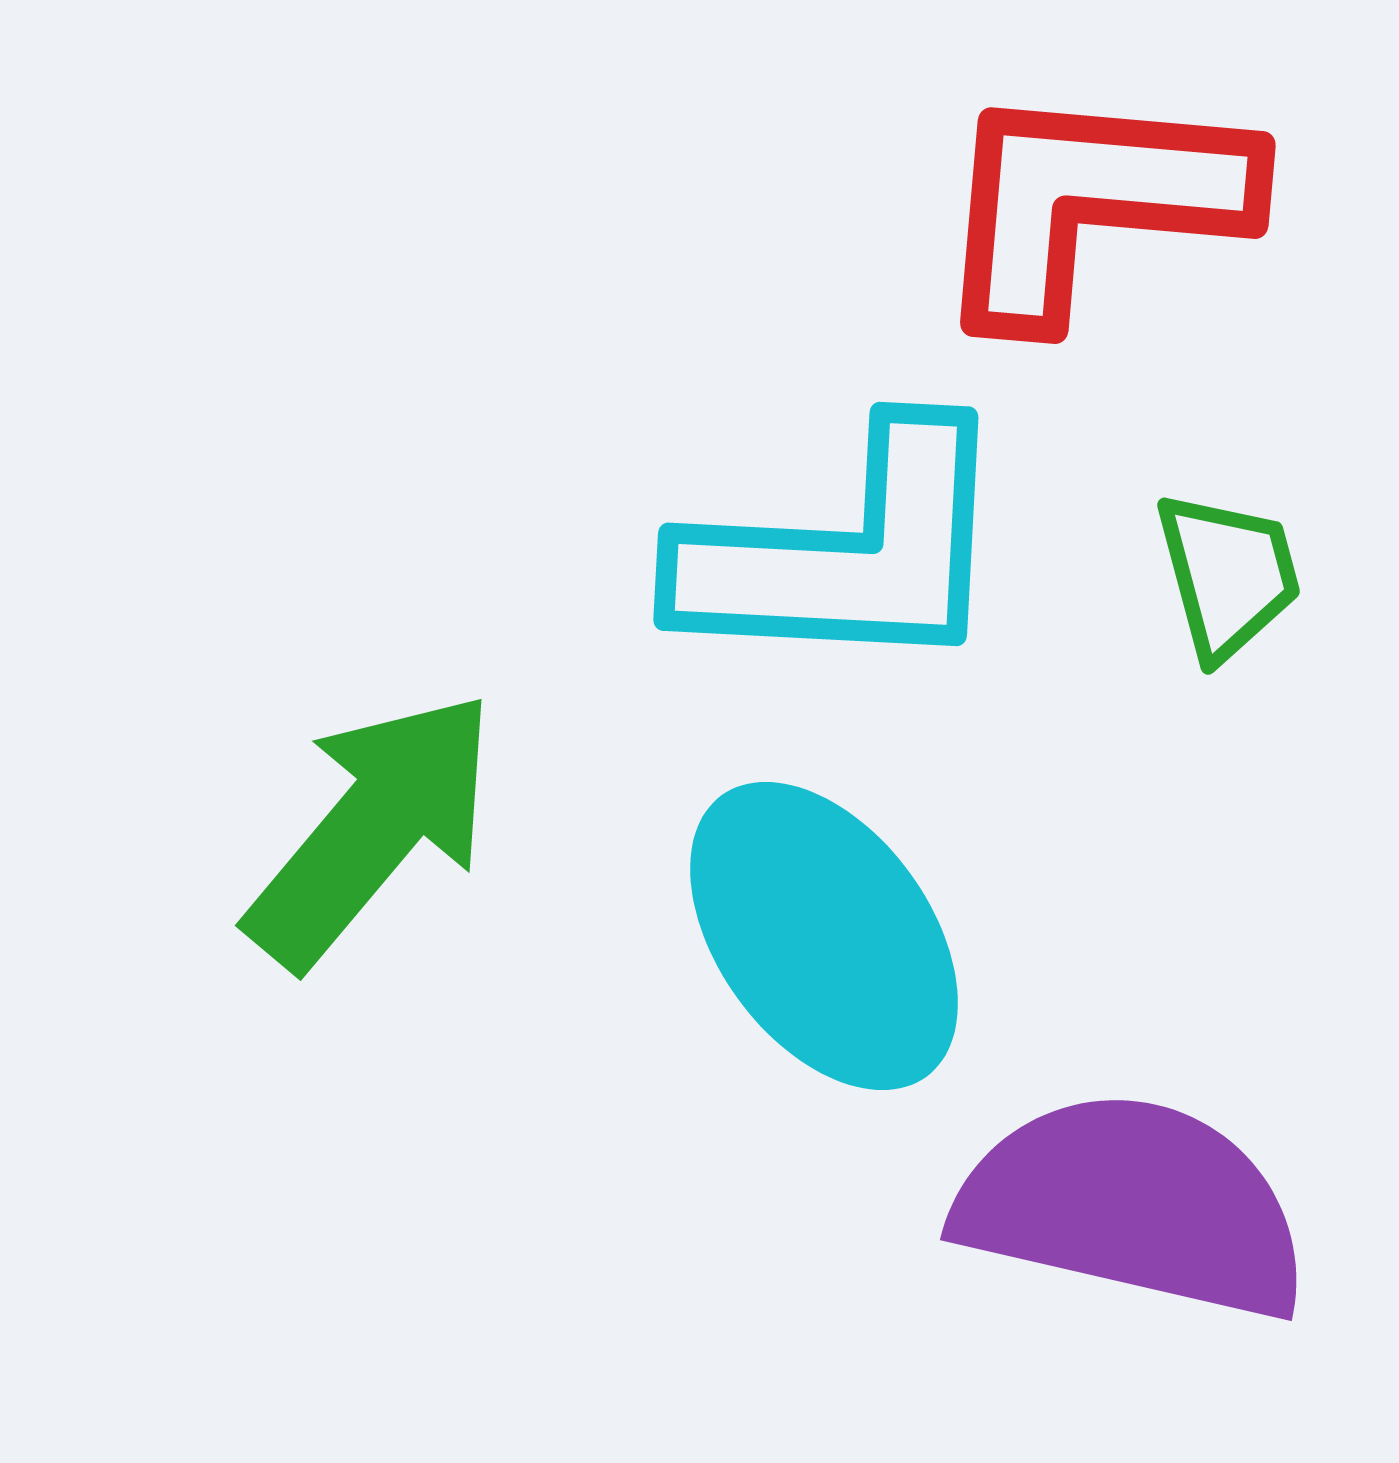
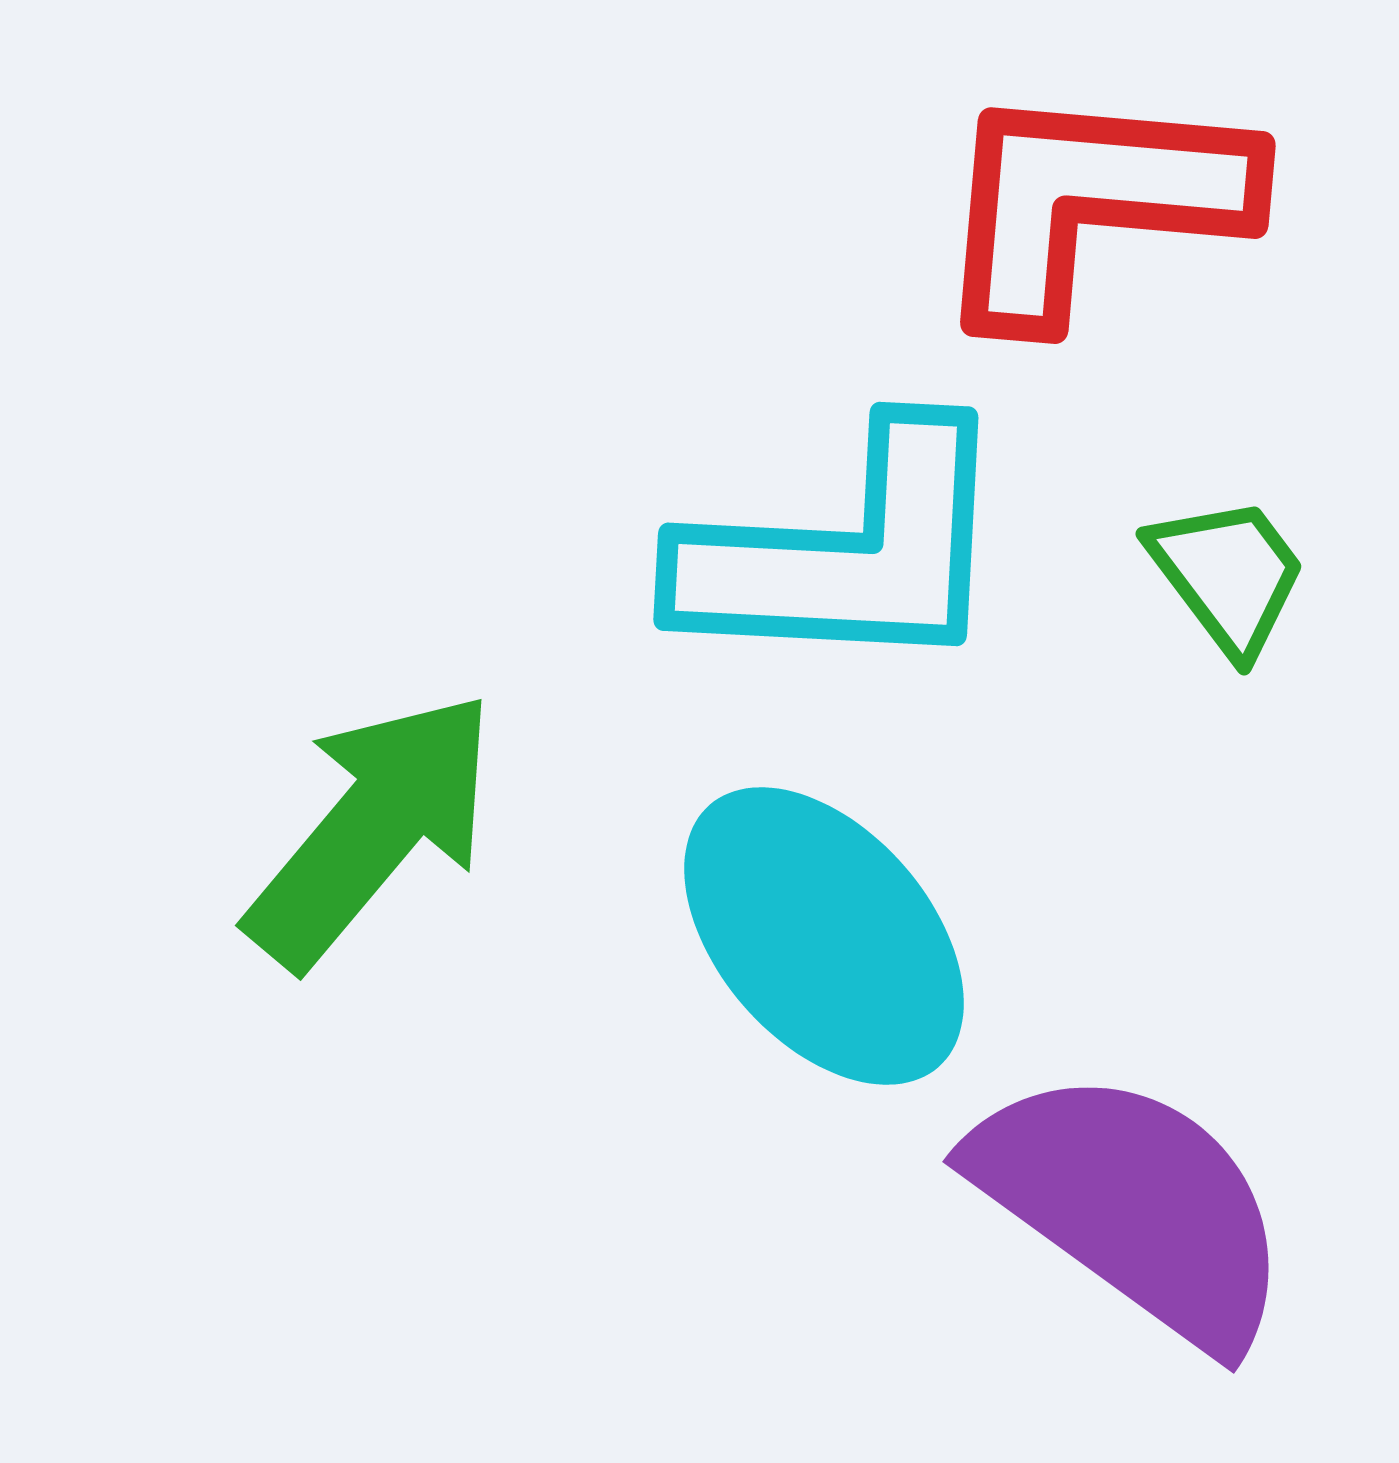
green trapezoid: rotated 22 degrees counterclockwise
cyan ellipse: rotated 5 degrees counterclockwise
purple semicircle: rotated 23 degrees clockwise
